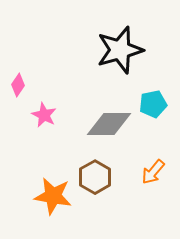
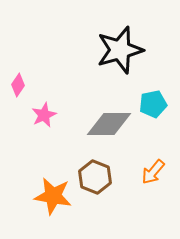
pink star: rotated 20 degrees clockwise
brown hexagon: rotated 8 degrees counterclockwise
